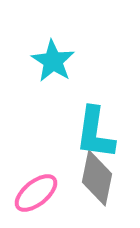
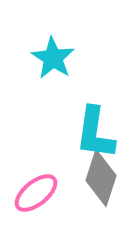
cyan star: moved 3 px up
gray diamond: moved 4 px right; rotated 6 degrees clockwise
